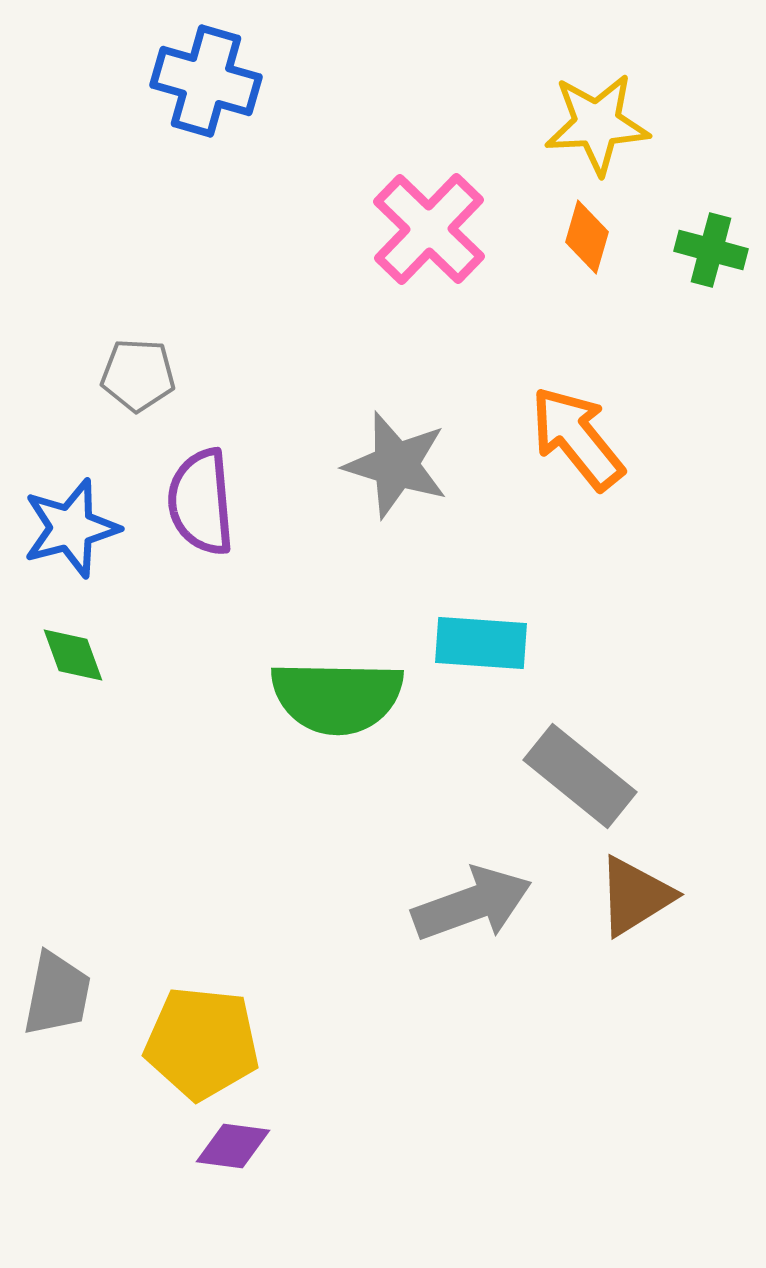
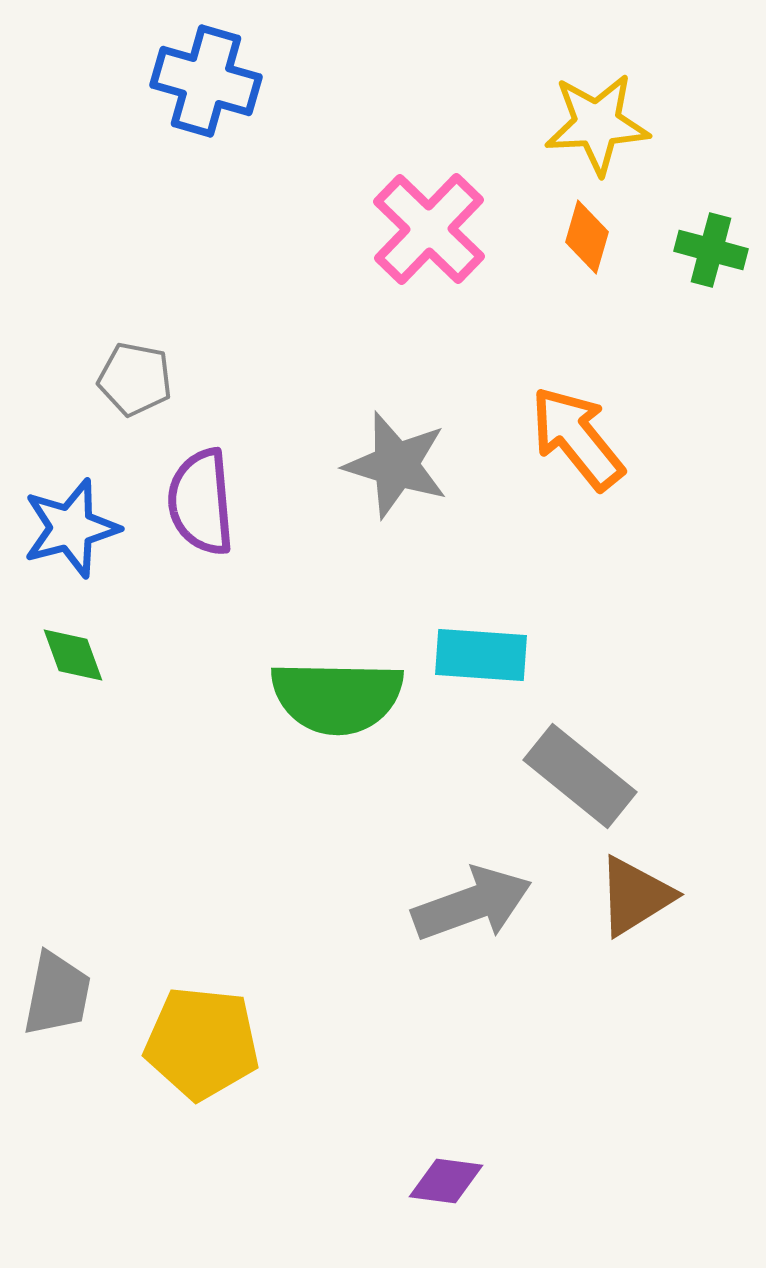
gray pentagon: moved 3 px left, 4 px down; rotated 8 degrees clockwise
cyan rectangle: moved 12 px down
purple diamond: moved 213 px right, 35 px down
